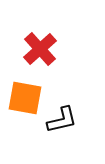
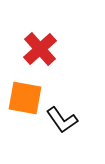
black L-shape: rotated 68 degrees clockwise
